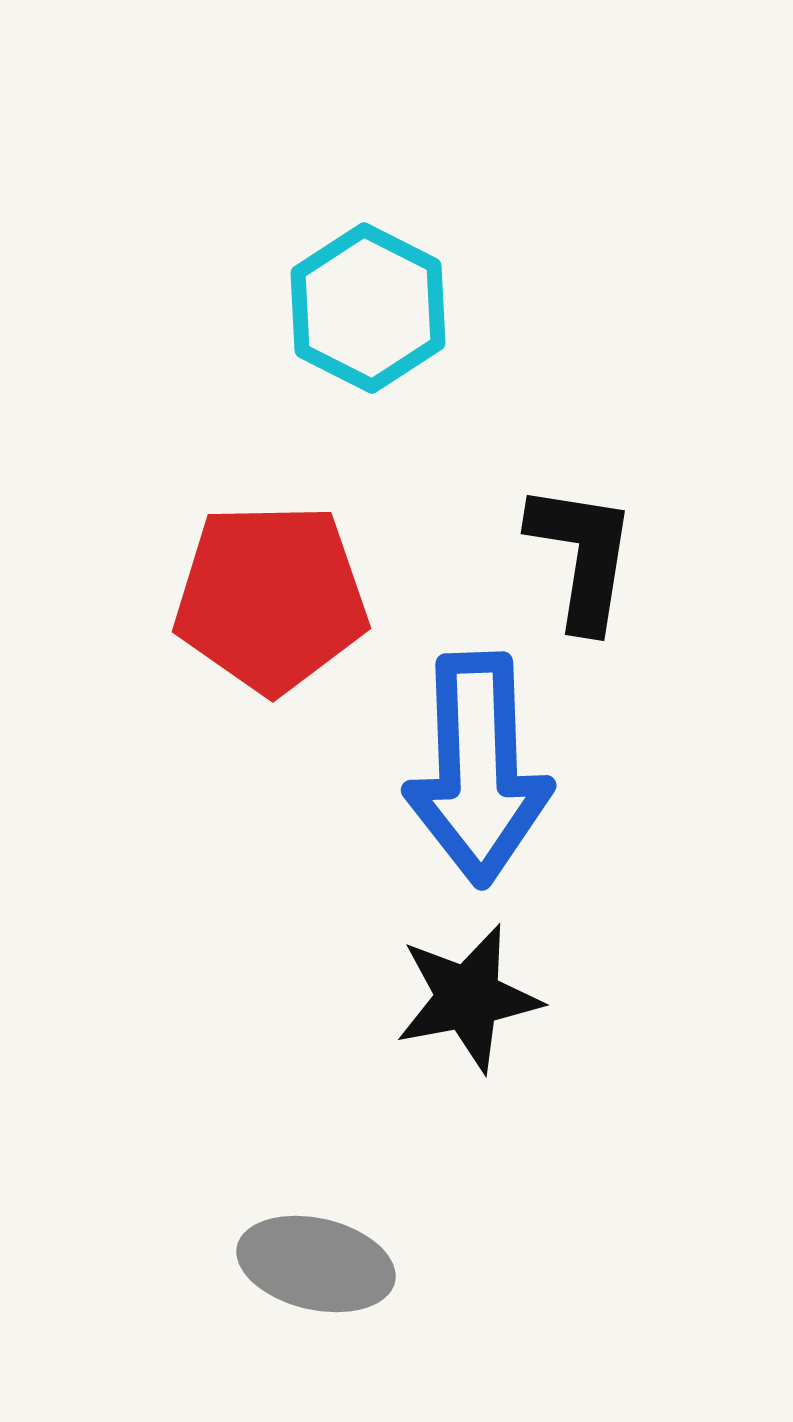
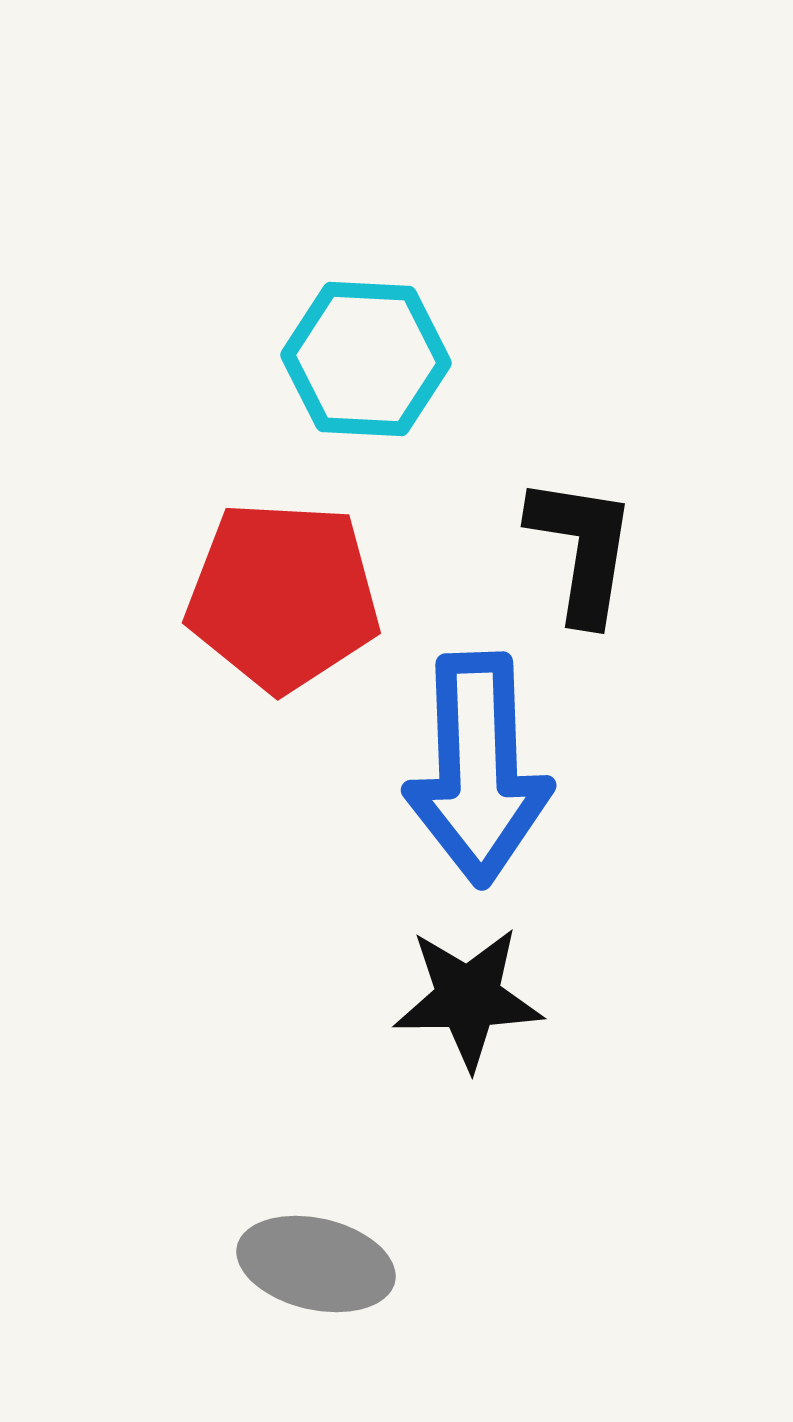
cyan hexagon: moved 2 px left, 51 px down; rotated 24 degrees counterclockwise
black L-shape: moved 7 px up
red pentagon: moved 12 px right, 2 px up; rotated 4 degrees clockwise
black star: rotated 10 degrees clockwise
